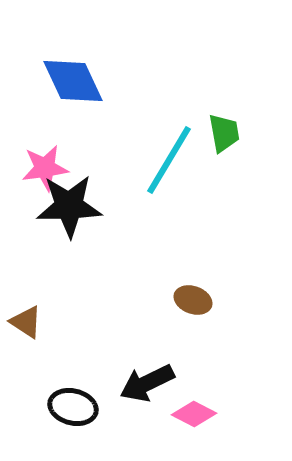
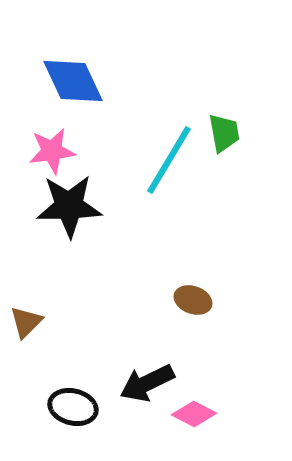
pink star: moved 7 px right, 17 px up
brown triangle: rotated 42 degrees clockwise
